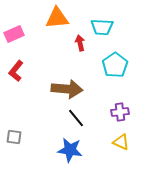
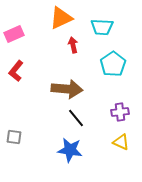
orange triangle: moved 4 px right; rotated 20 degrees counterclockwise
red arrow: moved 7 px left, 2 px down
cyan pentagon: moved 2 px left, 1 px up
